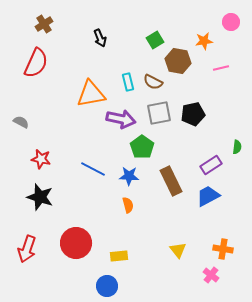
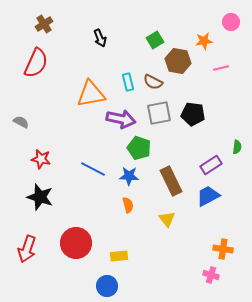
black pentagon: rotated 20 degrees clockwise
green pentagon: moved 3 px left, 1 px down; rotated 15 degrees counterclockwise
yellow triangle: moved 11 px left, 31 px up
pink cross: rotated 21 degrees counterclockwise
